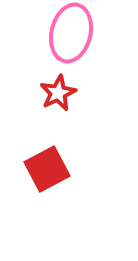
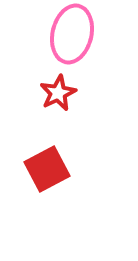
pink ellipse: moved 1 px right, 1 px down
